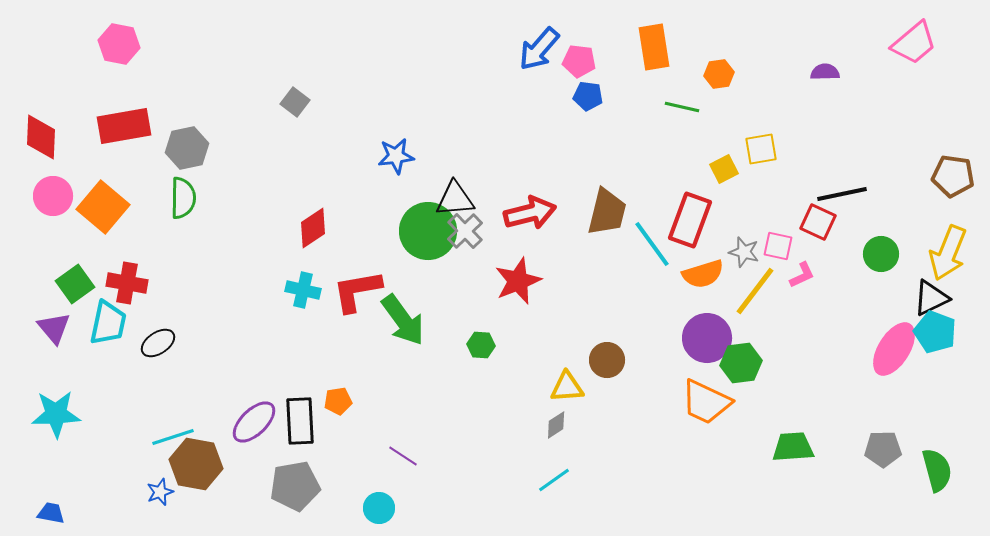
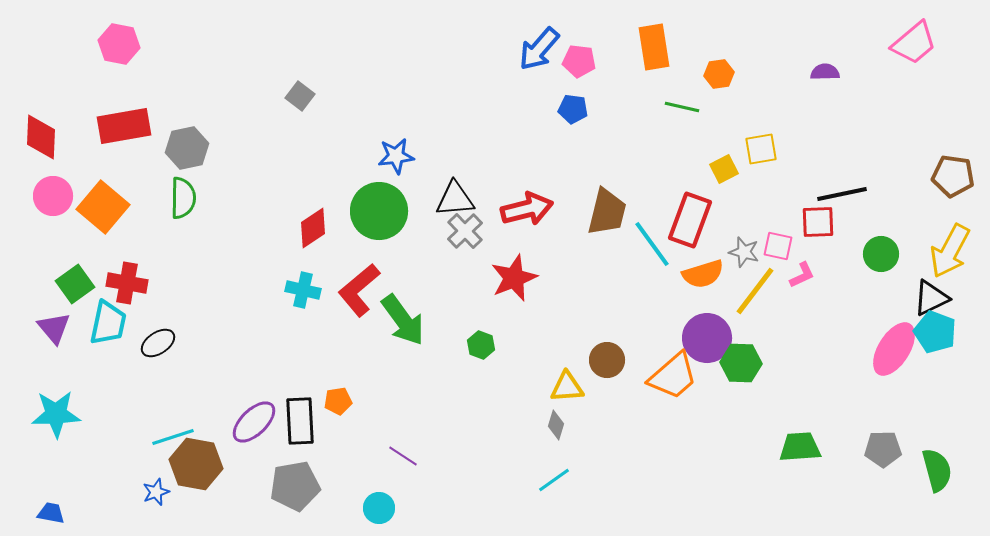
blue pentagon at (588, 96): moved 15 px left, 13 px down
gray square at (295, 102): moved 5 px right, 6 px up
red arrow at (530, 213): moved 3 px left, 4 px up
red square at (818, 222): rotated 27 degrees counterclockwise
green circle at (428, 231): moved 49 px left, 20 px up
yellow arrow at (948, 253): moved 2 px right, 2 px up; rotated 6 degrees clockwise
red star at (518, 281): moved 4 px left, 3 px up
red L-shape at (357, 291): moved 2 px right, 1 px up; rotated 30 degrees counterclockwise
green hexagon at (481, 345): rotated 16 degrees clockwise
green hexagon at (741, 363): rotated 9 degrees clockwise
orange trapezoid at (706, 402): moved 33 px left, 26 px up; rotated 66 degrees counterclockwise
gray diamond at (556, 425): rotated 40 degrees counterclockwise
green trapezoid at (793, 447): moved 7 px right
blue star at (160, 492): moved 4 px left
